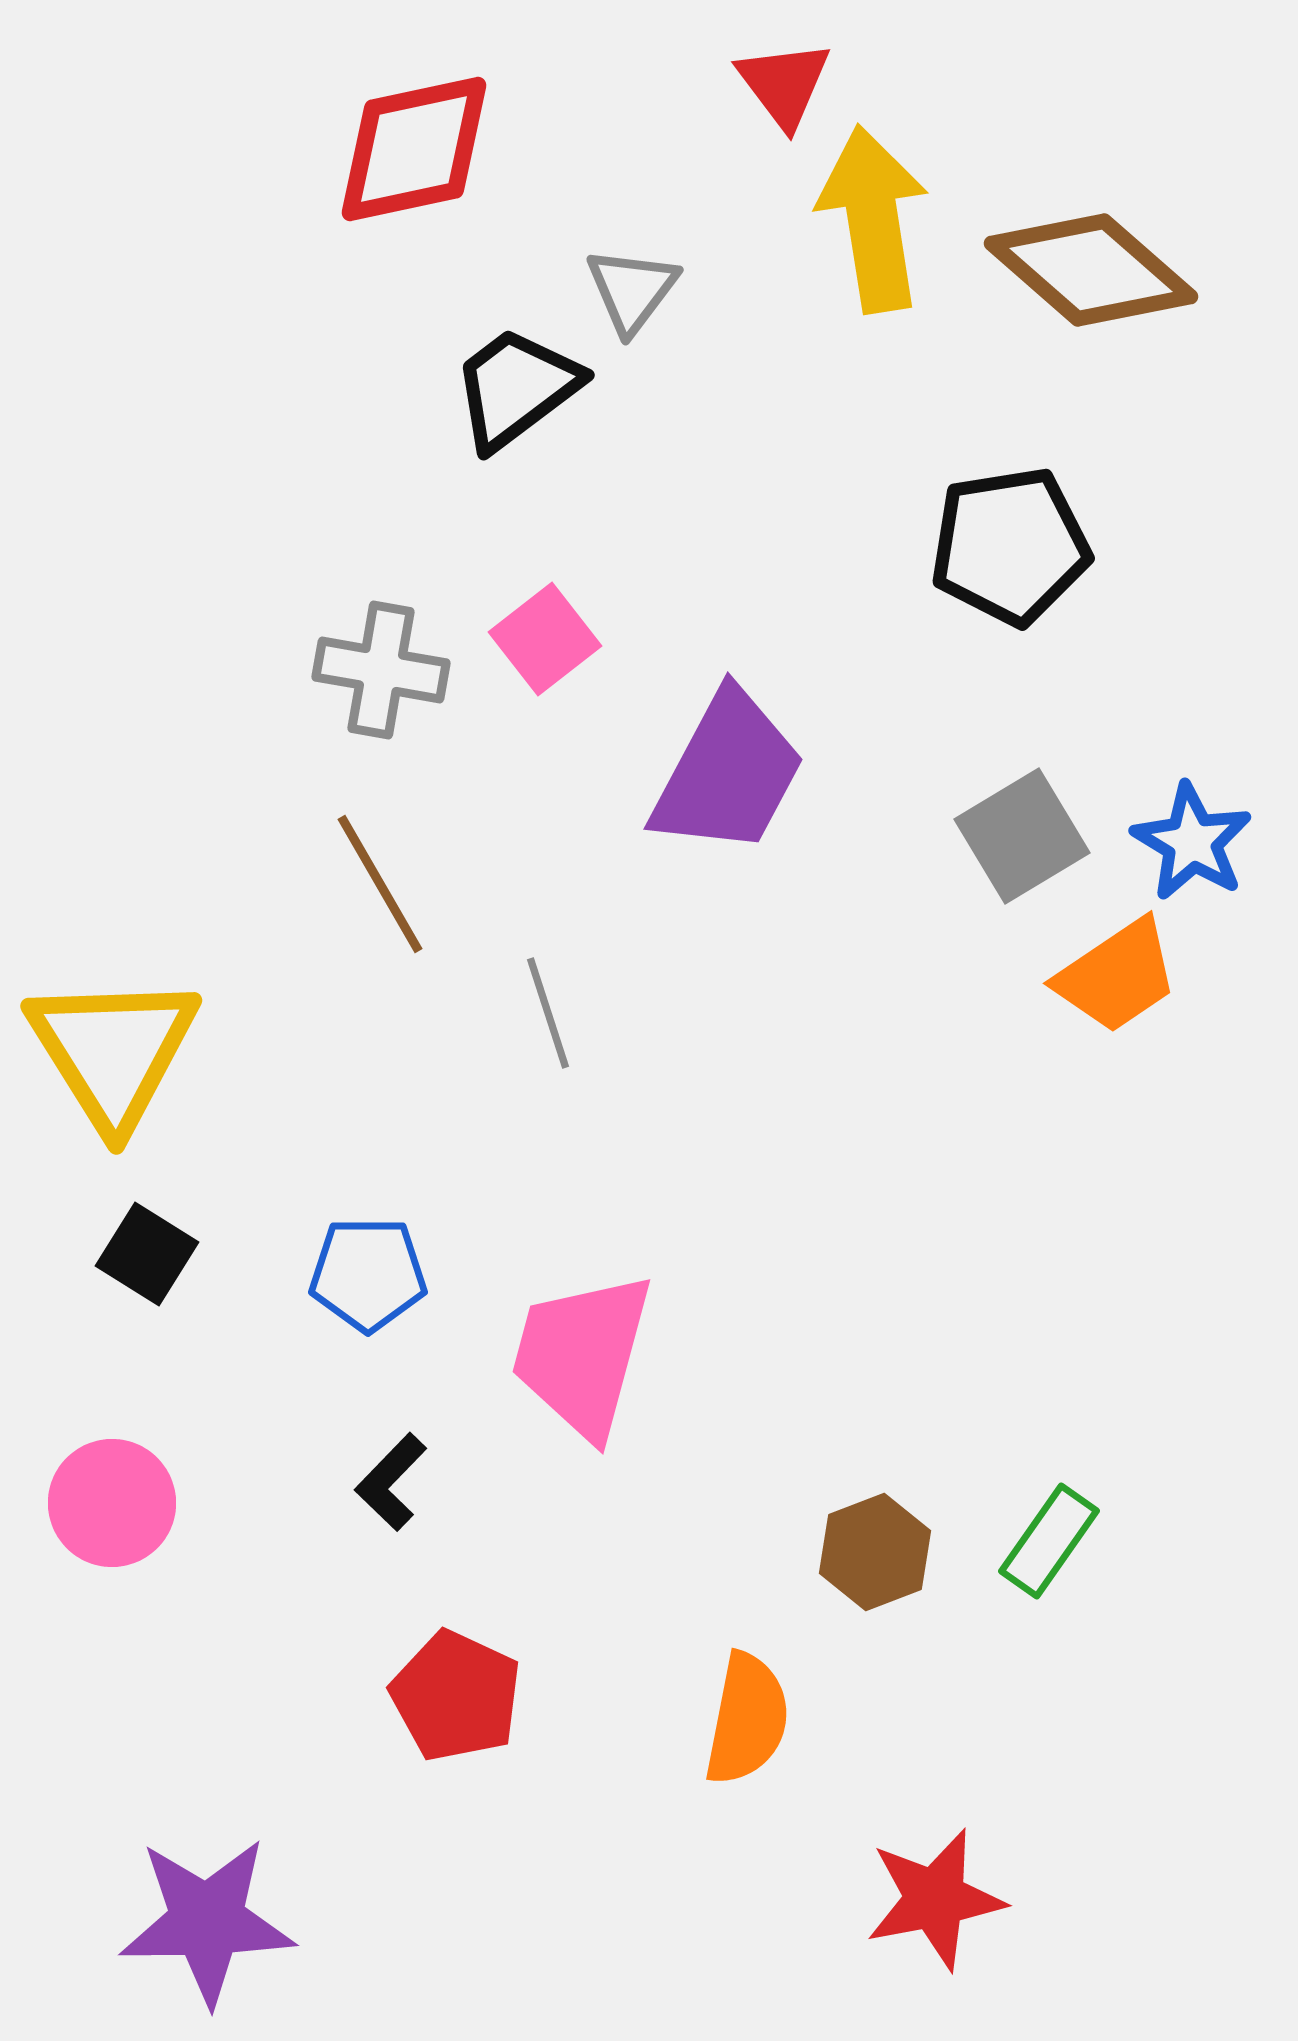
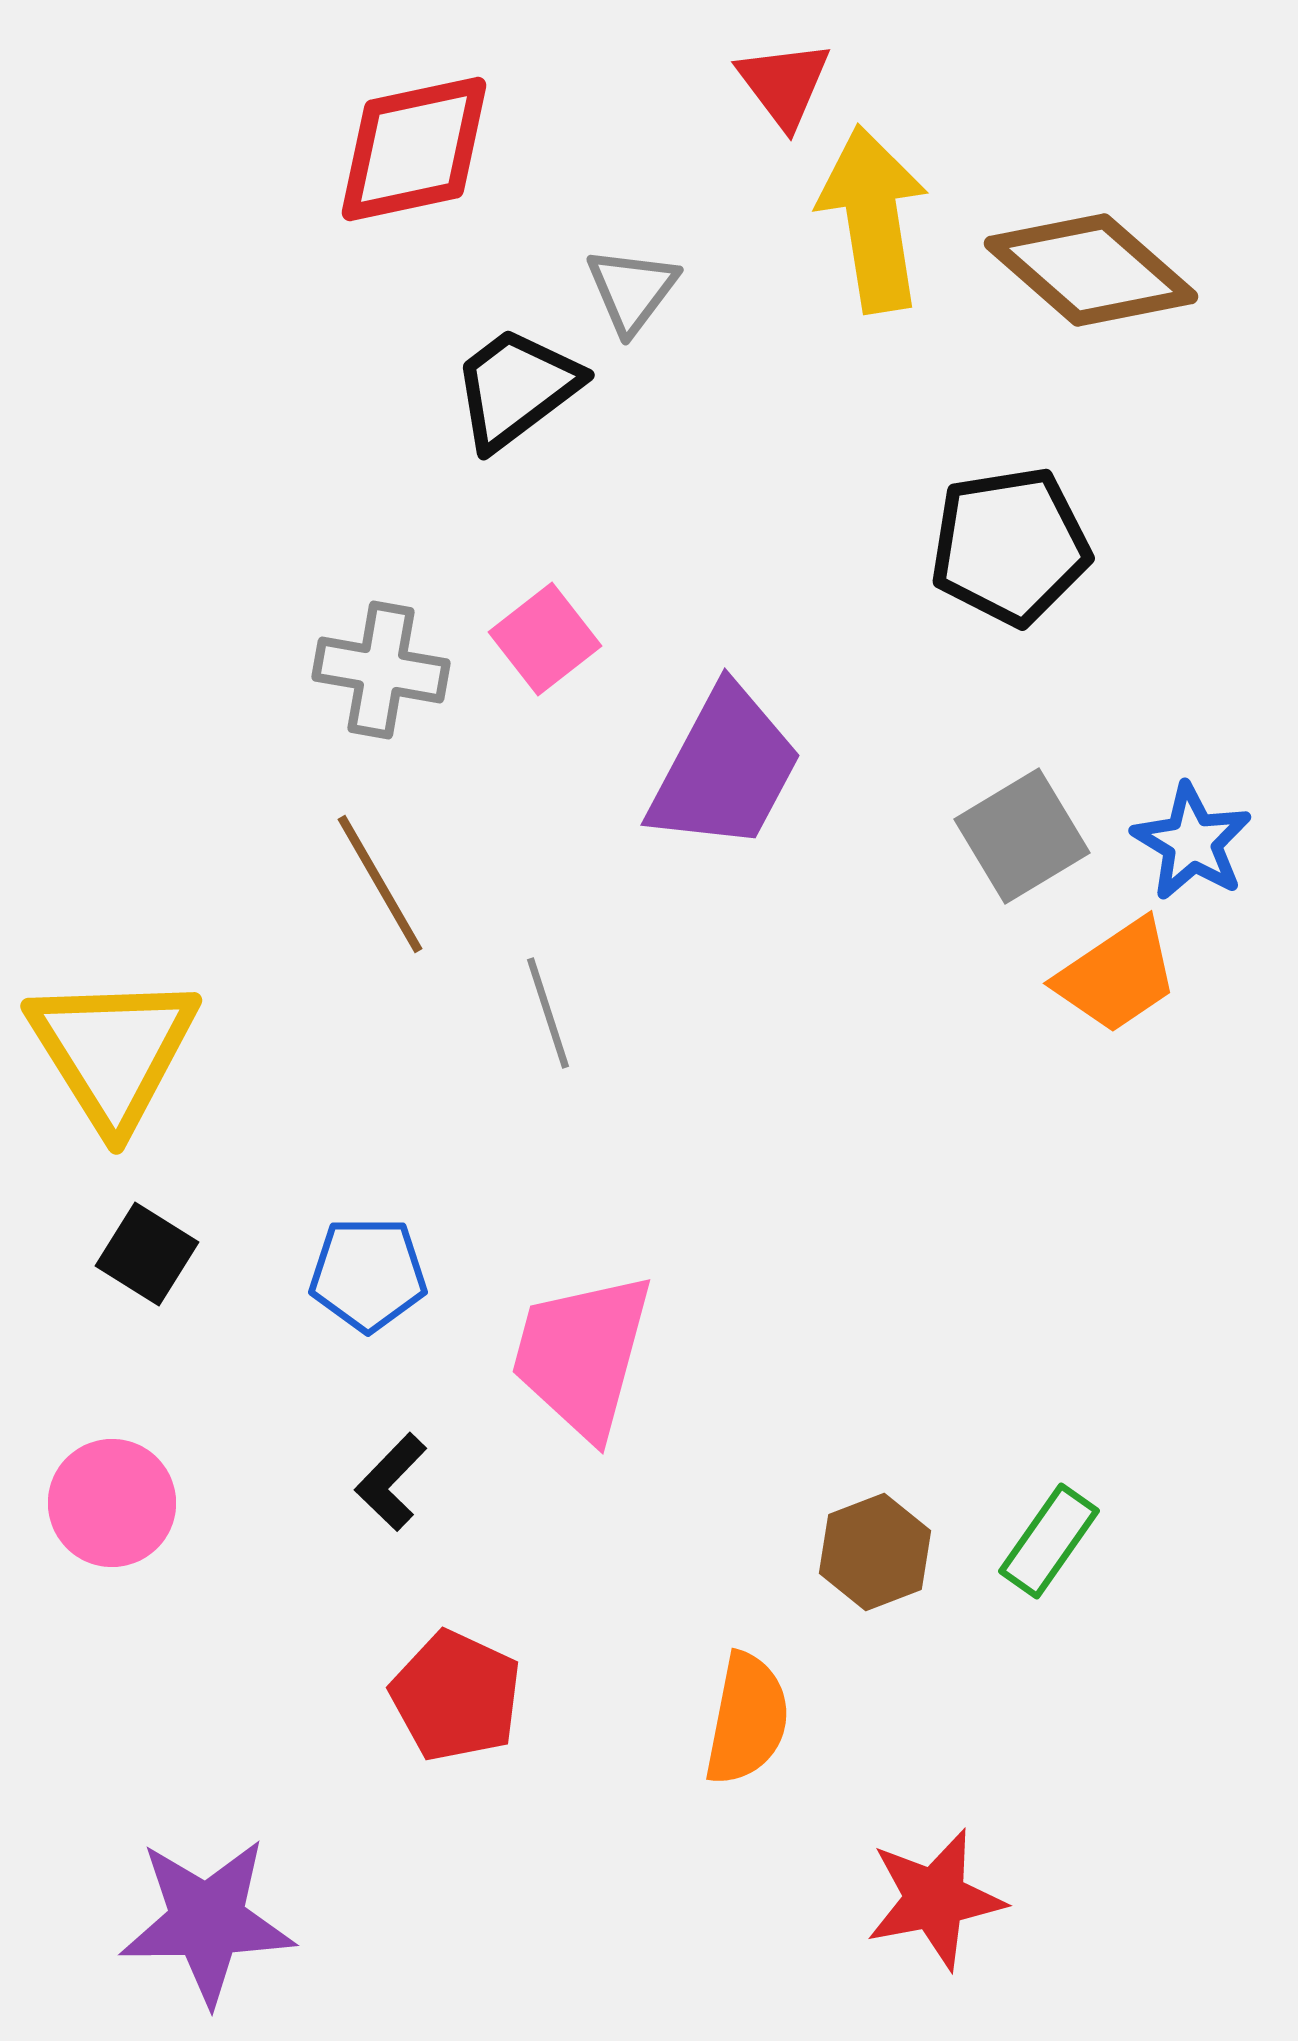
purple trapezoid: moved 3 px left, 4 px up
